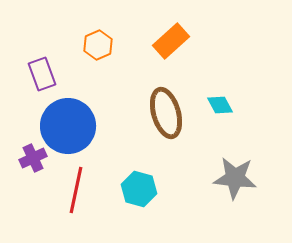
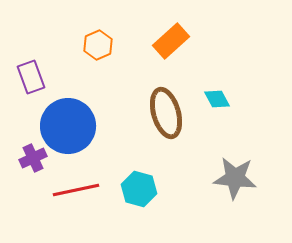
purple rectangle: moved 11 px left, 3 px down
cyan diamond: moved 3 px left, 6 px up
red line: rotated 66 degrees clockwise
